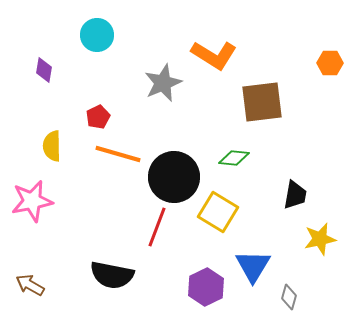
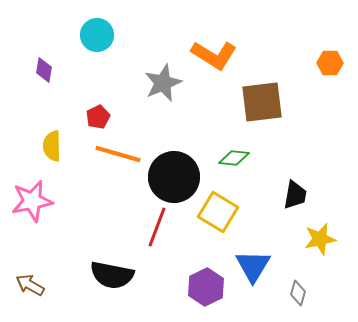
gray diamond: moved 9 px right, 4 px up
